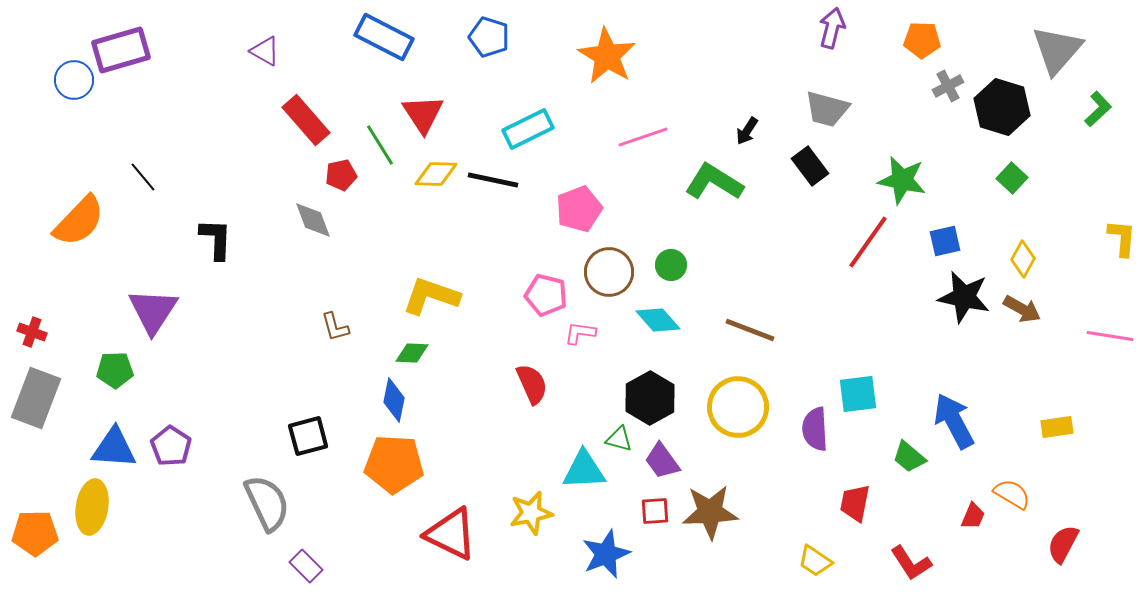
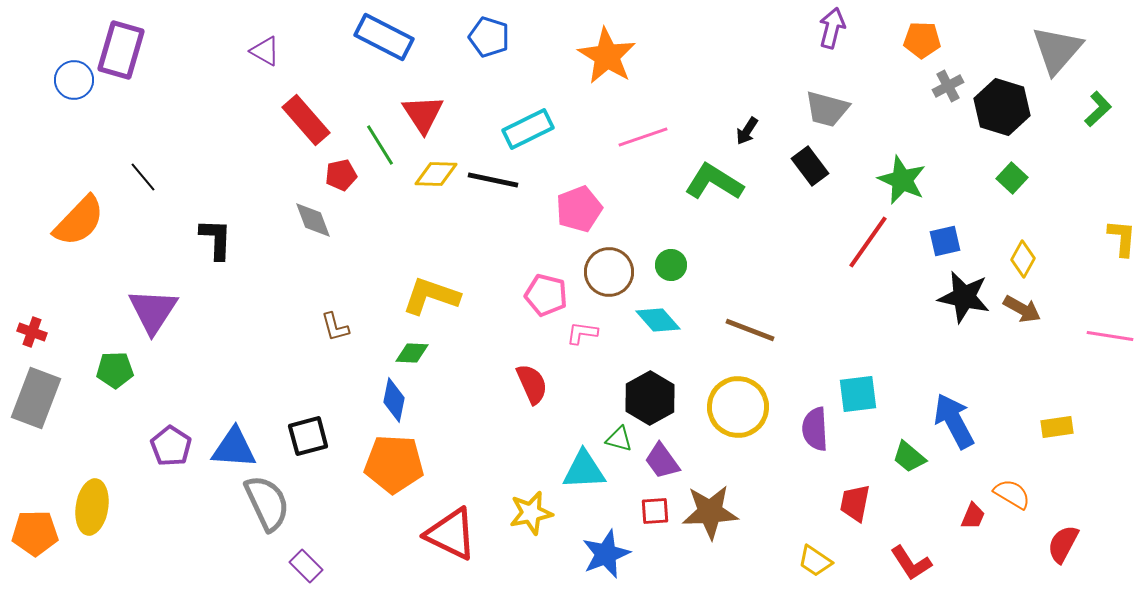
purple rectangle at (121, 50): rotated 58 degrees counterclockwise
green star at (902, 180): rotated 12 degrees clockwise
pink L-shape at (580, 333): moved 2 px right
blue triangle at (114, 448): moved 120 px right
